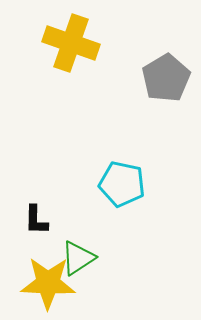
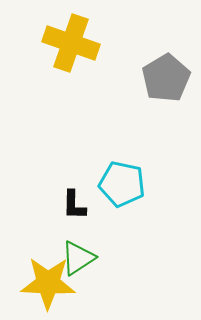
black L-shape: moved 38 px right, 15 px up
